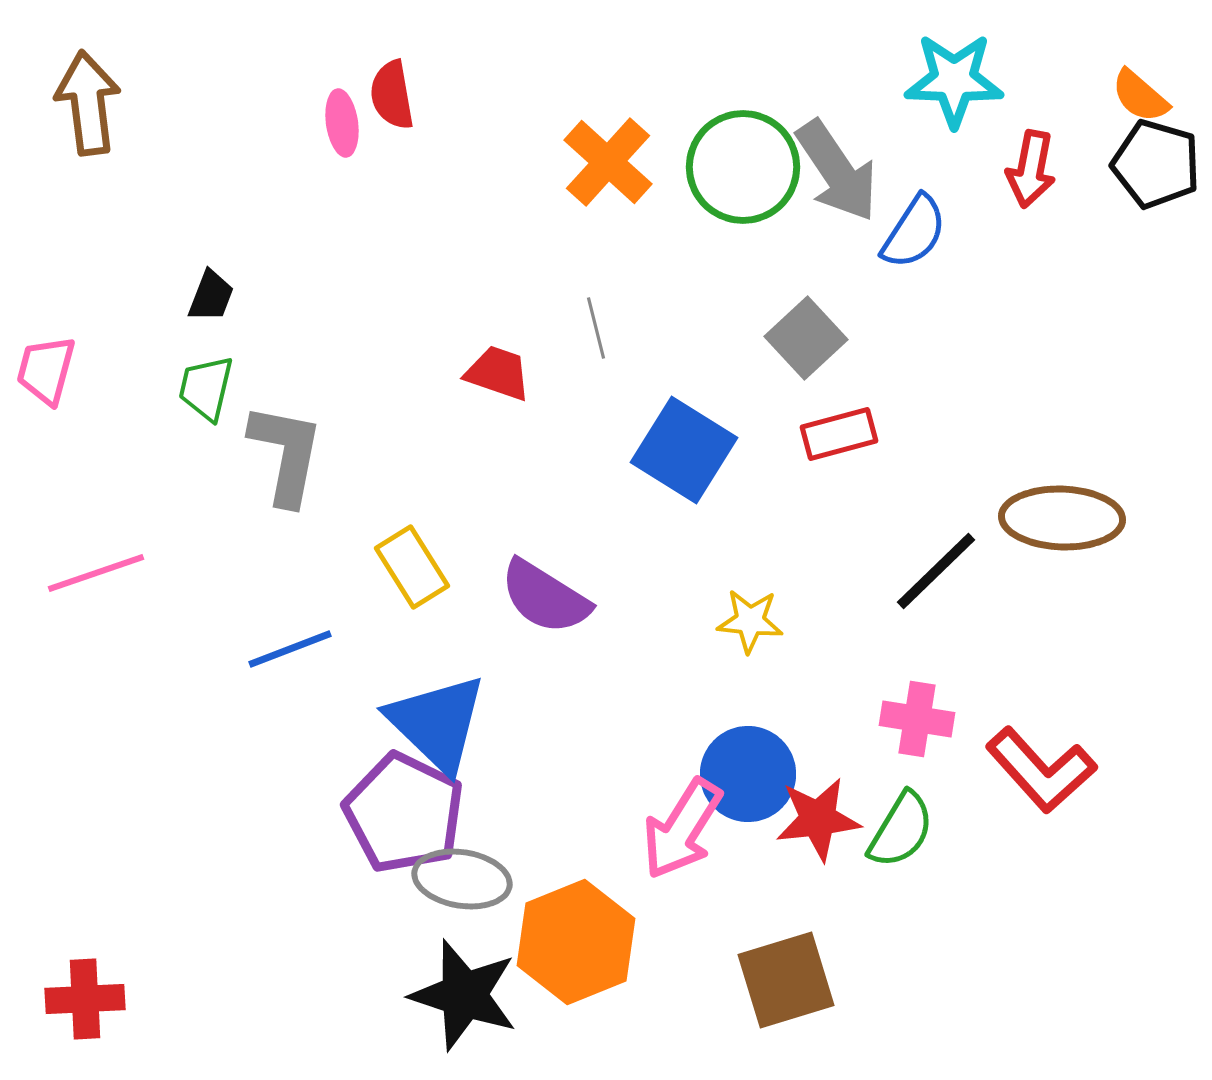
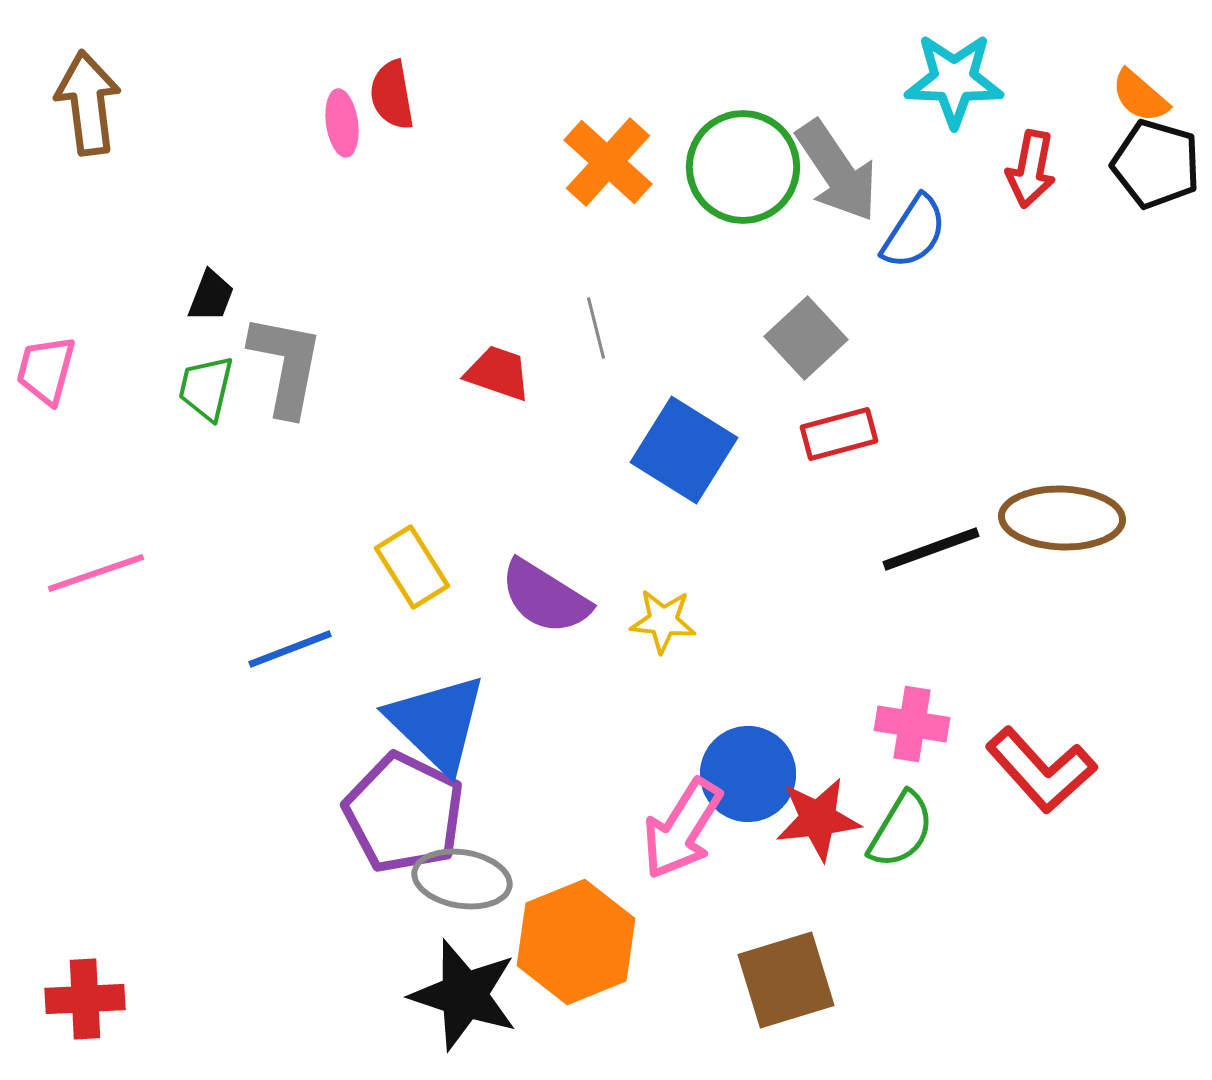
gray L-shape: moved 89 px up
black line: moved 5 px left, 22 px up; rotated 24 degrees clockwise
yellow star: moved 87 px left
pink cross: moved 5 px left, 5 px down
